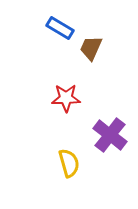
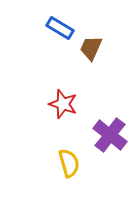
red star: moved 3 px left, 6 px down; rotated 20 degrees clockwise
